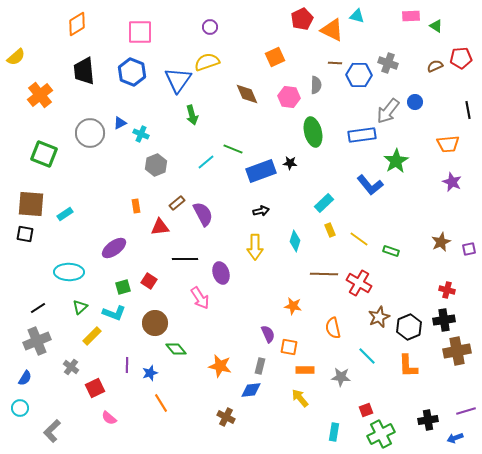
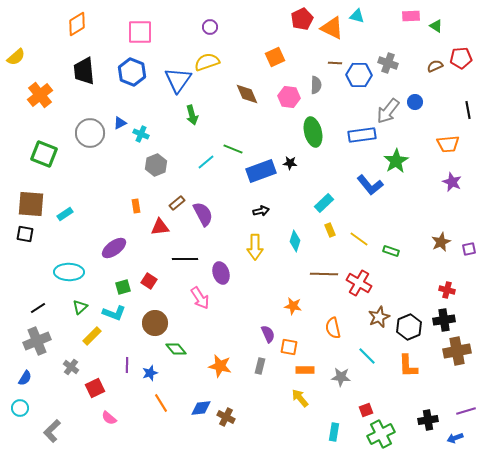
orange triangle at (332, 30): moved 2 px up
blue diamond at (251, 390): moved 50 px left, 18 px down
